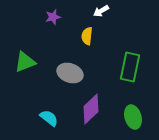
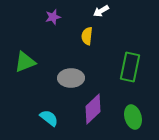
gray ellipse: moved 1 px right, 5 px down; rotated 20 degrees counterclockwise
purple diamond: moved 2 px right
